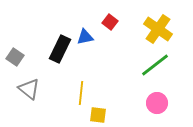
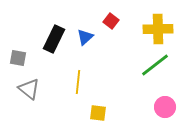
red square: moved 1 px right, 1 px up
yellow cross: rotated 36 degrees counterclockwise
blue triangle: rotated 30 degrees counterclockwise
black rectangle: moved 6 px left, 10 px up
gray square: moved 3 px right, 1 px down; rotated 24 degrees counterclockwise
yellow line: moved 3 px left, 11 px up
pink circle: moved 8 px right, 4 px down
yellow square: moved 2 px up
